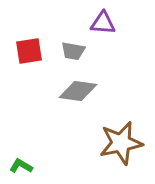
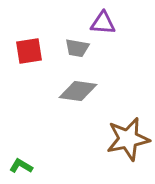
gray trapezoid: moved 4 px right, 3 px up
brown star: moved 7 px right, 4 px up
